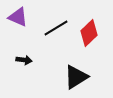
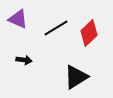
purple triangle: moved 2 px down
